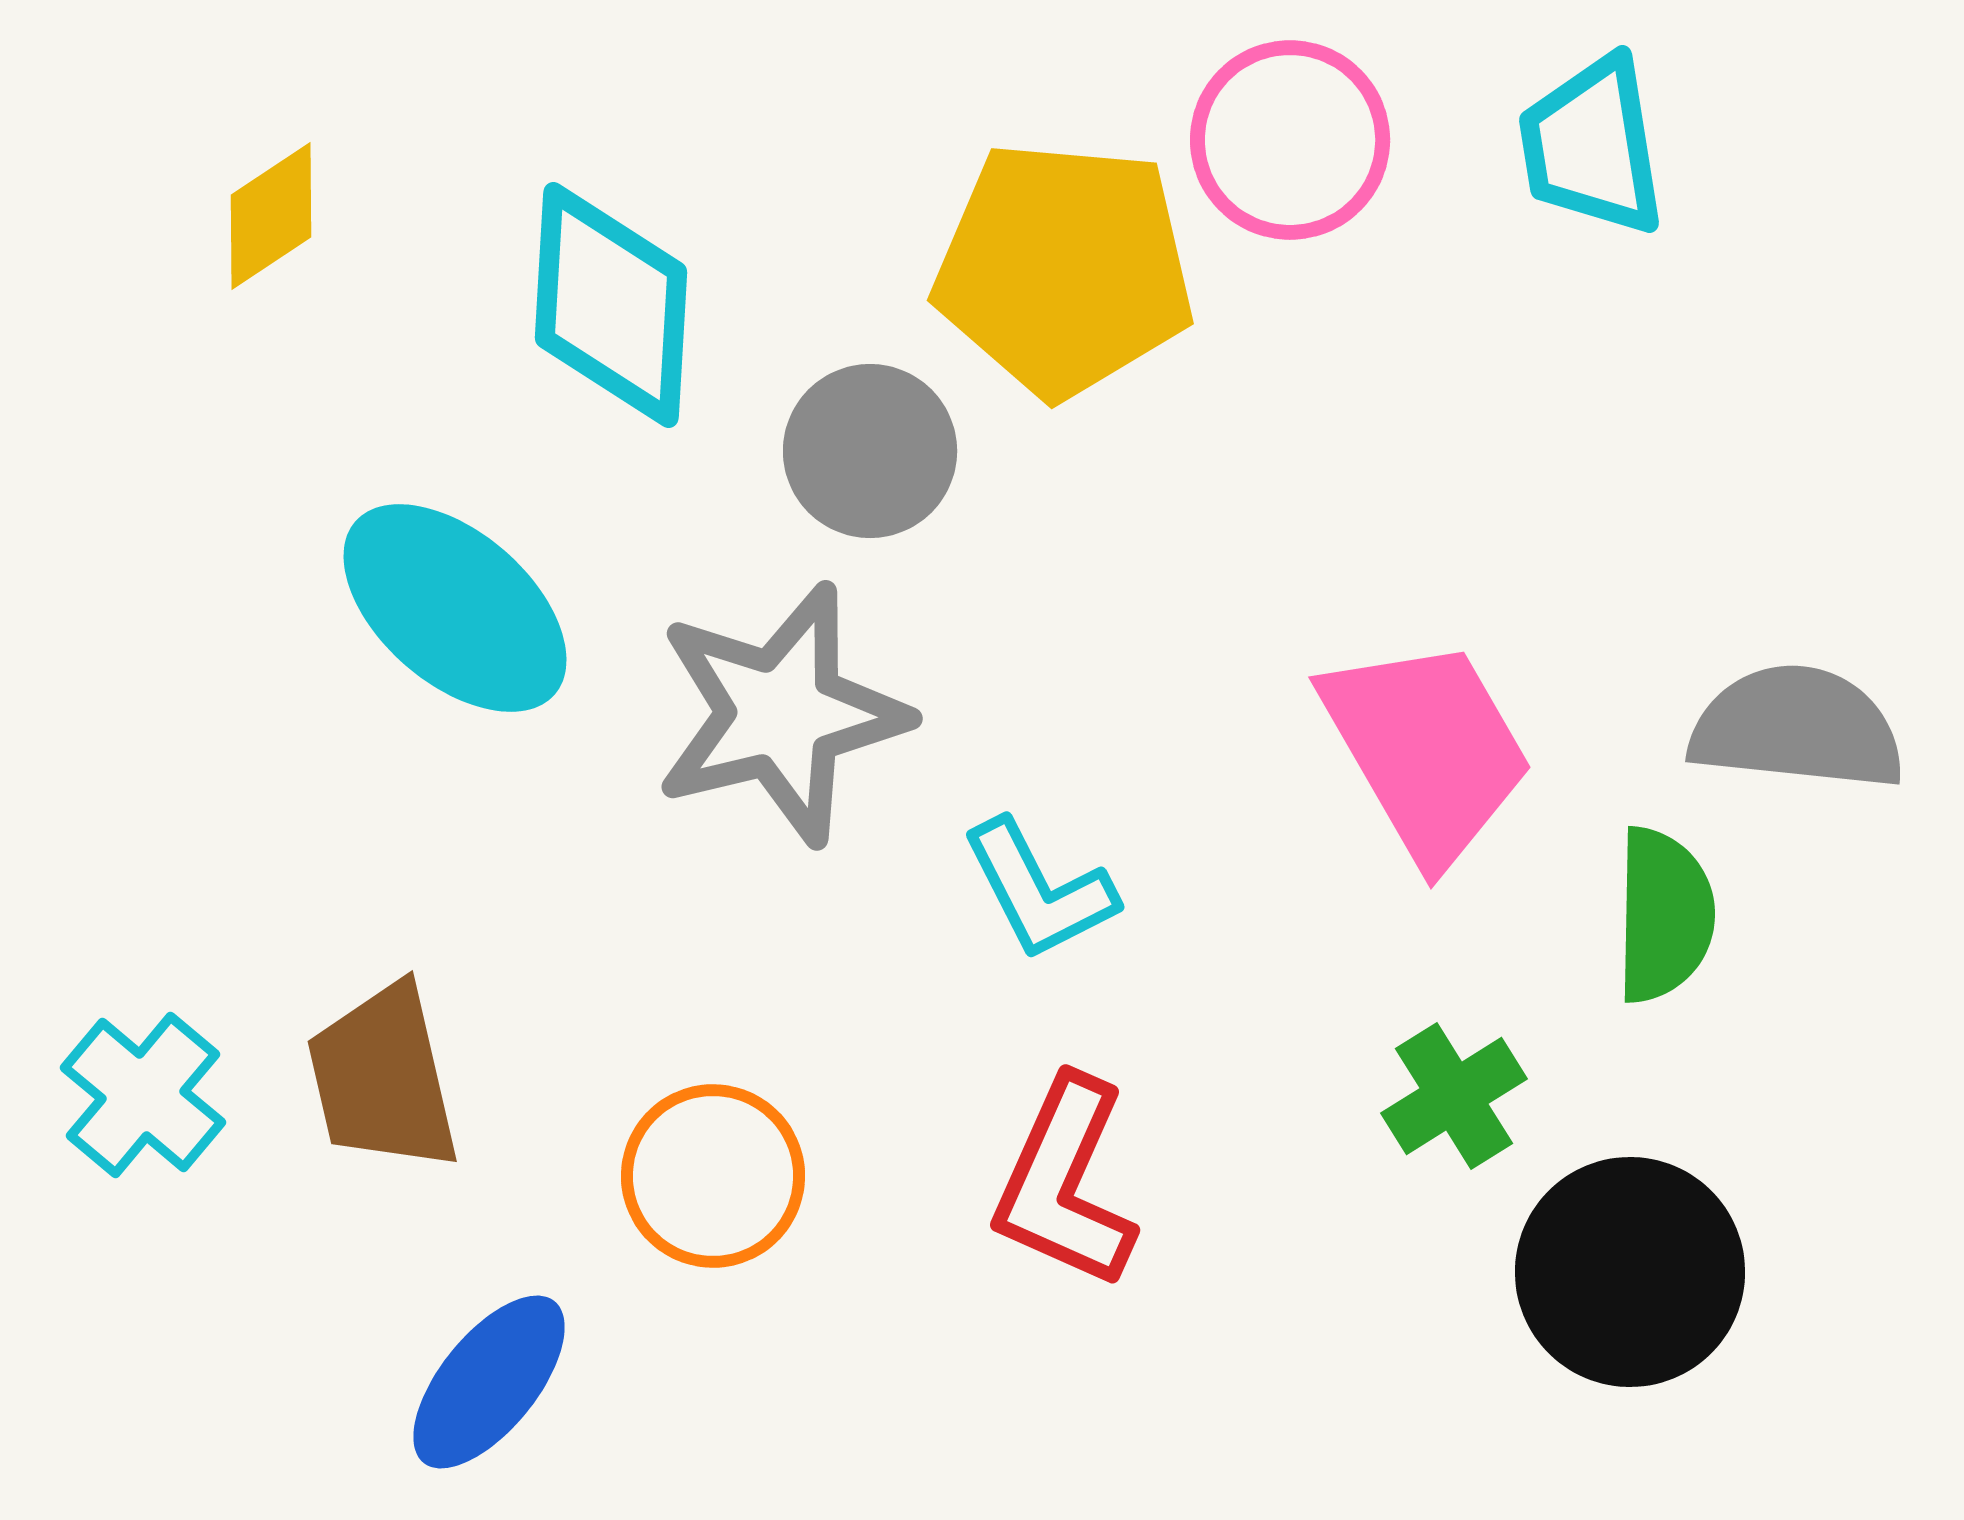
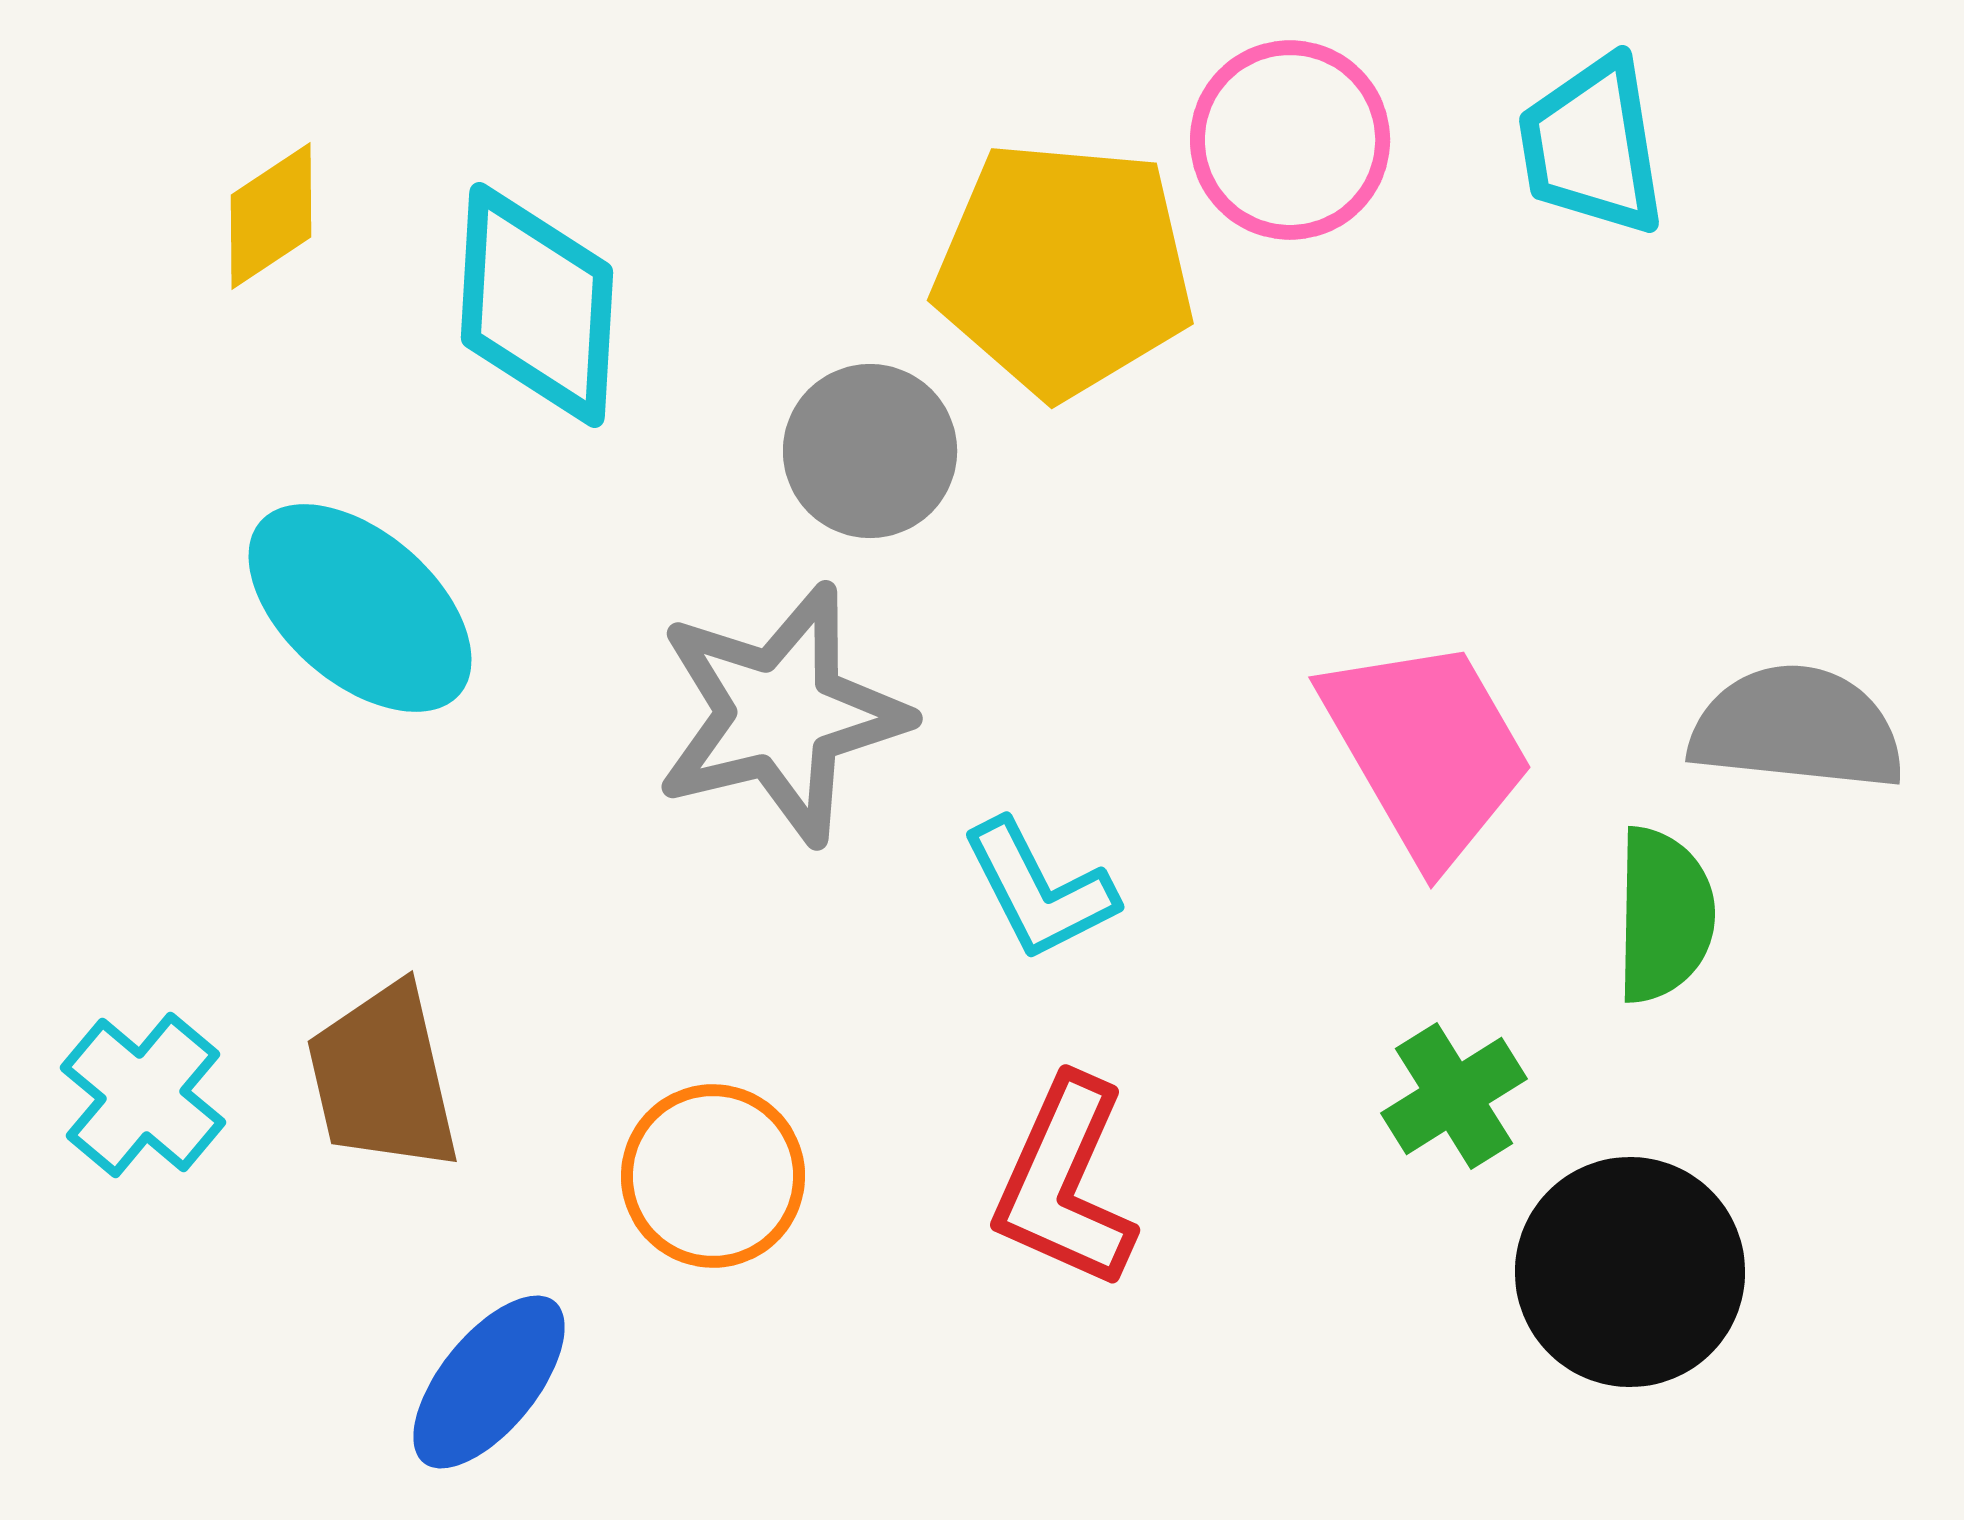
cyan diamond: moved 74 px left
cyan ellipse: moved 95 px left
